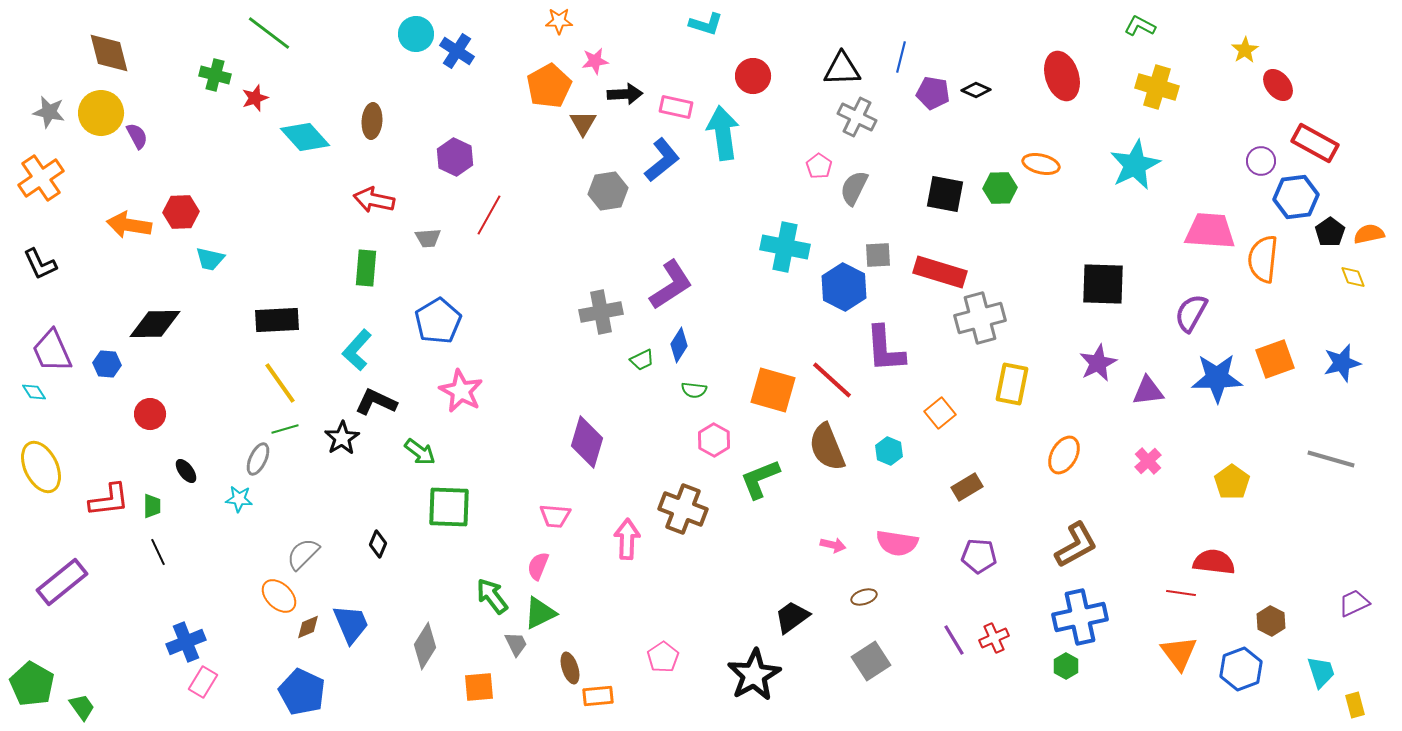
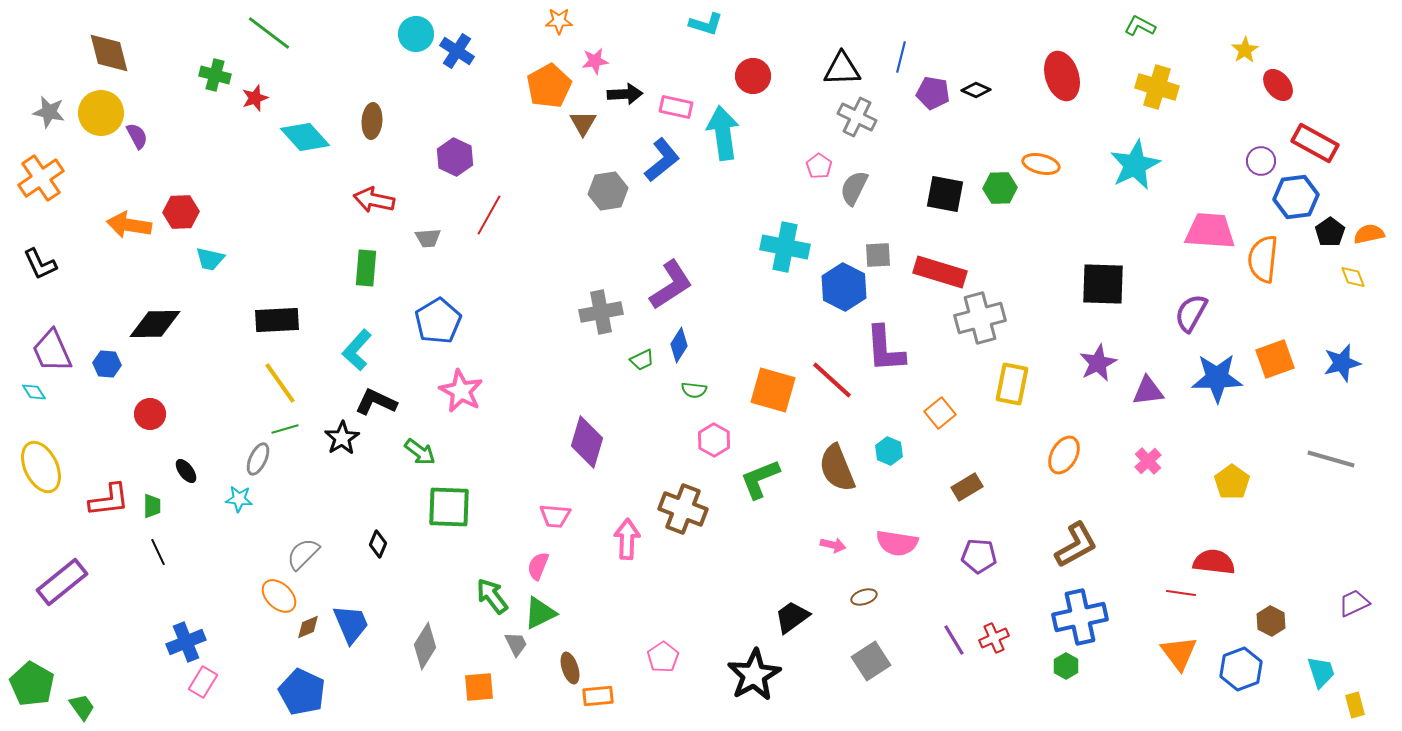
brown semicircle at (827, 447): moved 10 px right, 21 px down
